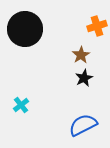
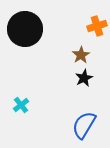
blue semicircle: moved 1 px right; rotated 32 degrees counterclockwise
